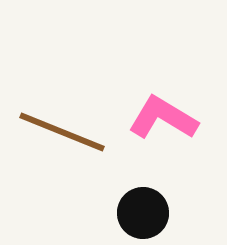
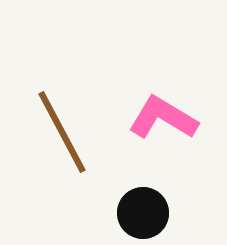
brown line: rotated 40 degrees clockwise
